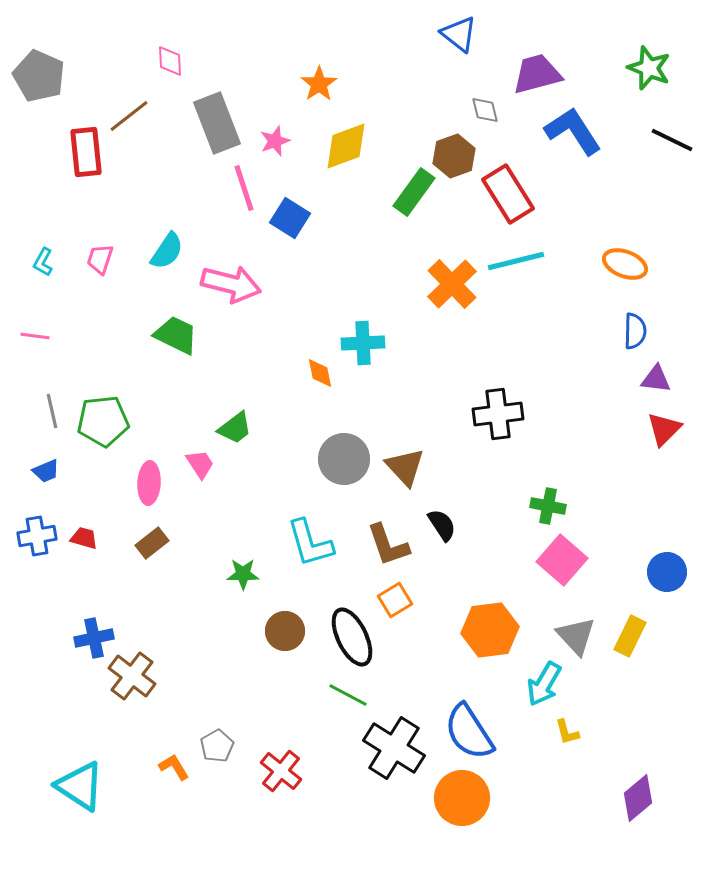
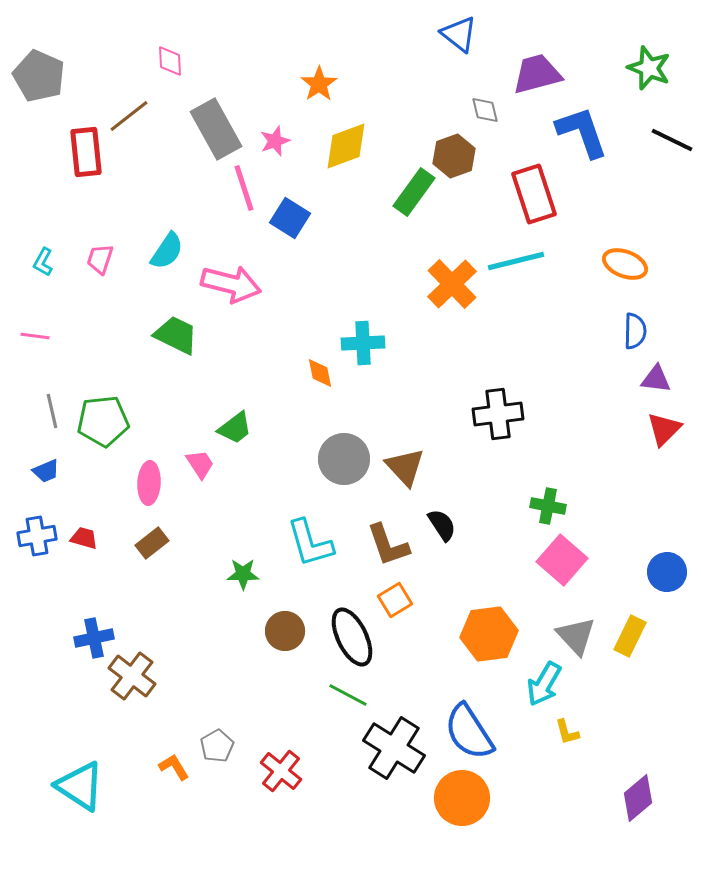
gray rectangle at (217, 123): moved 1 px left, 6 px down; rotated 8 degrees counterclockwise
blue L-shape at (573, 131): moved 9 px right, 1 px down; rotated 14 degrees clockwise
red rectangle at (508, 194): moved 26 px right; rotated 14 degrees clockwise
orange hexagon at (490, 630): moved 1 px left, 4 px down
